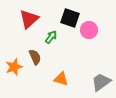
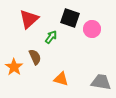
pink circle: moved 3 px right, 1 px up
orange star: rotated 18 degrees counterclockwise
gray trapezoid: rotated 45 degrees clockwise
